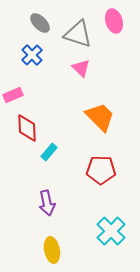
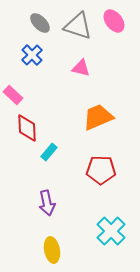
pink ellipse: rotated 20 degrees counterclockwise
gray triangle: moved 8 px up
pink triangle: rotated 30 degrees counterclockwise
pink rectangle: rotated 66 degrees clockwise
orange trapezoid: moved 2 px left; rotated 68 degrees counterclockwise
